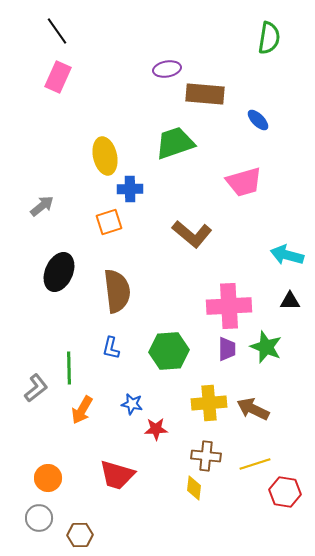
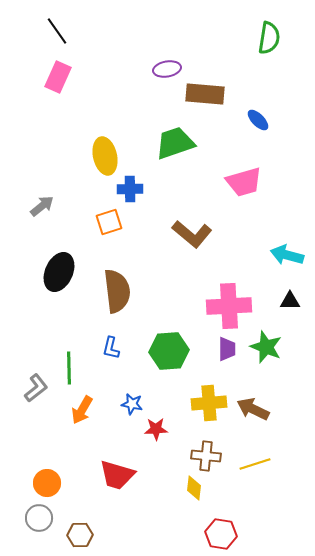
orange circle: moved 1 px left, 5 px down
red hexagon: moved 64 px left, 42 px down
